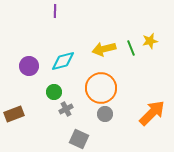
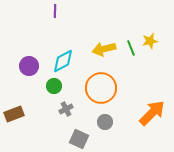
cyan diamond: rotated 15 degrees counterclockwise
green circle: moved 6 px up
gray circle: moved 8 px down
